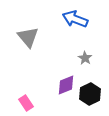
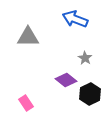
gray triangle: rotated 50 degrees counterclockwise
purple diamond: moved 5 px up; rotated 60 degrees clockwise
